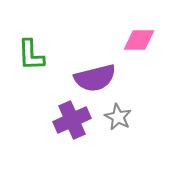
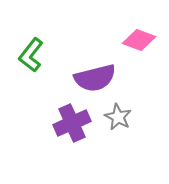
pink diamond: rotated 20 degrees clockwise
green L-shape: rotated 40 degrees clockwise
purple cross: moved 3 px down
